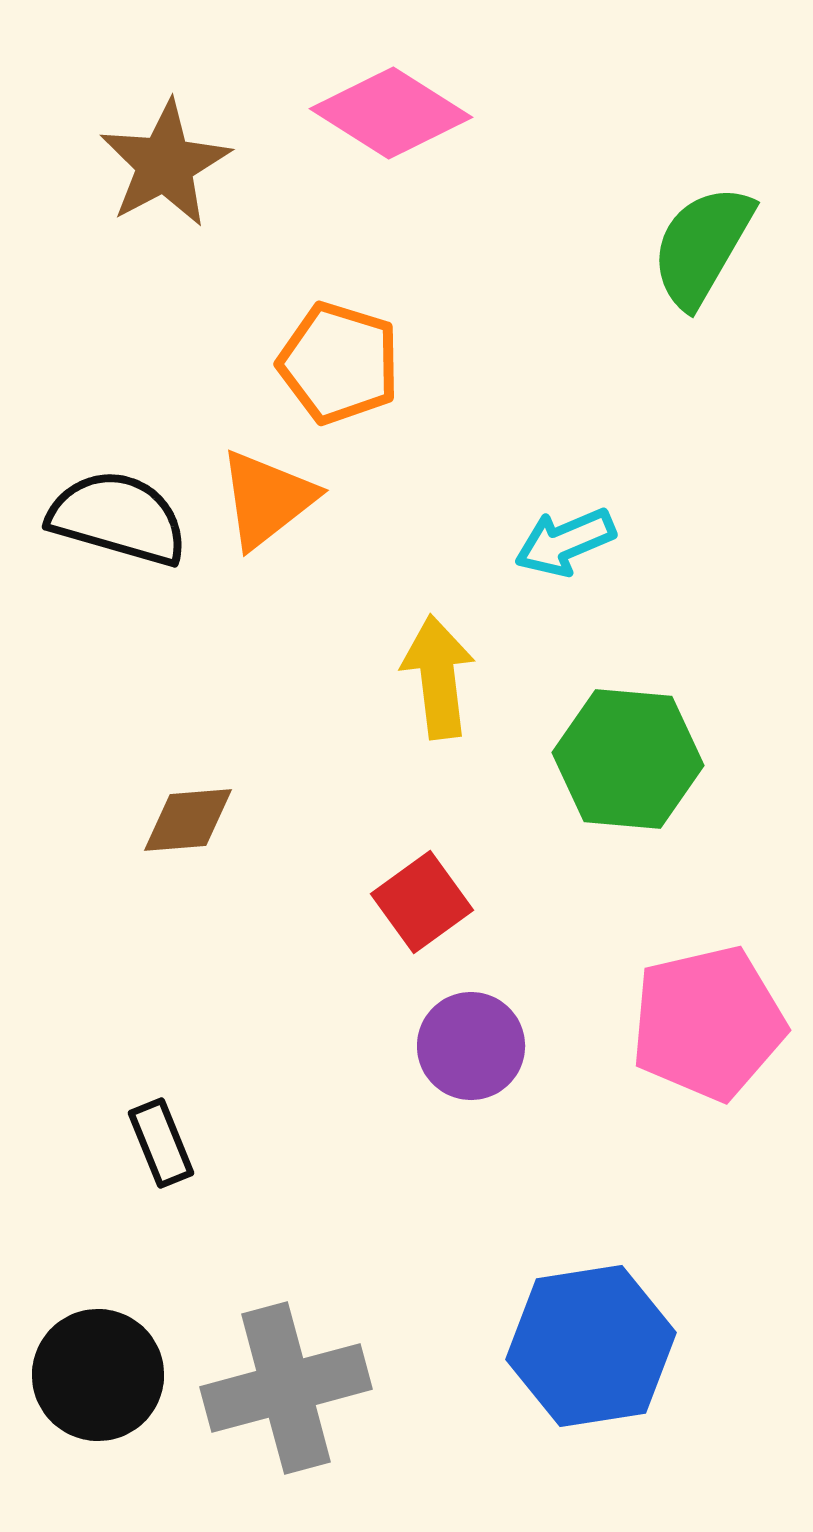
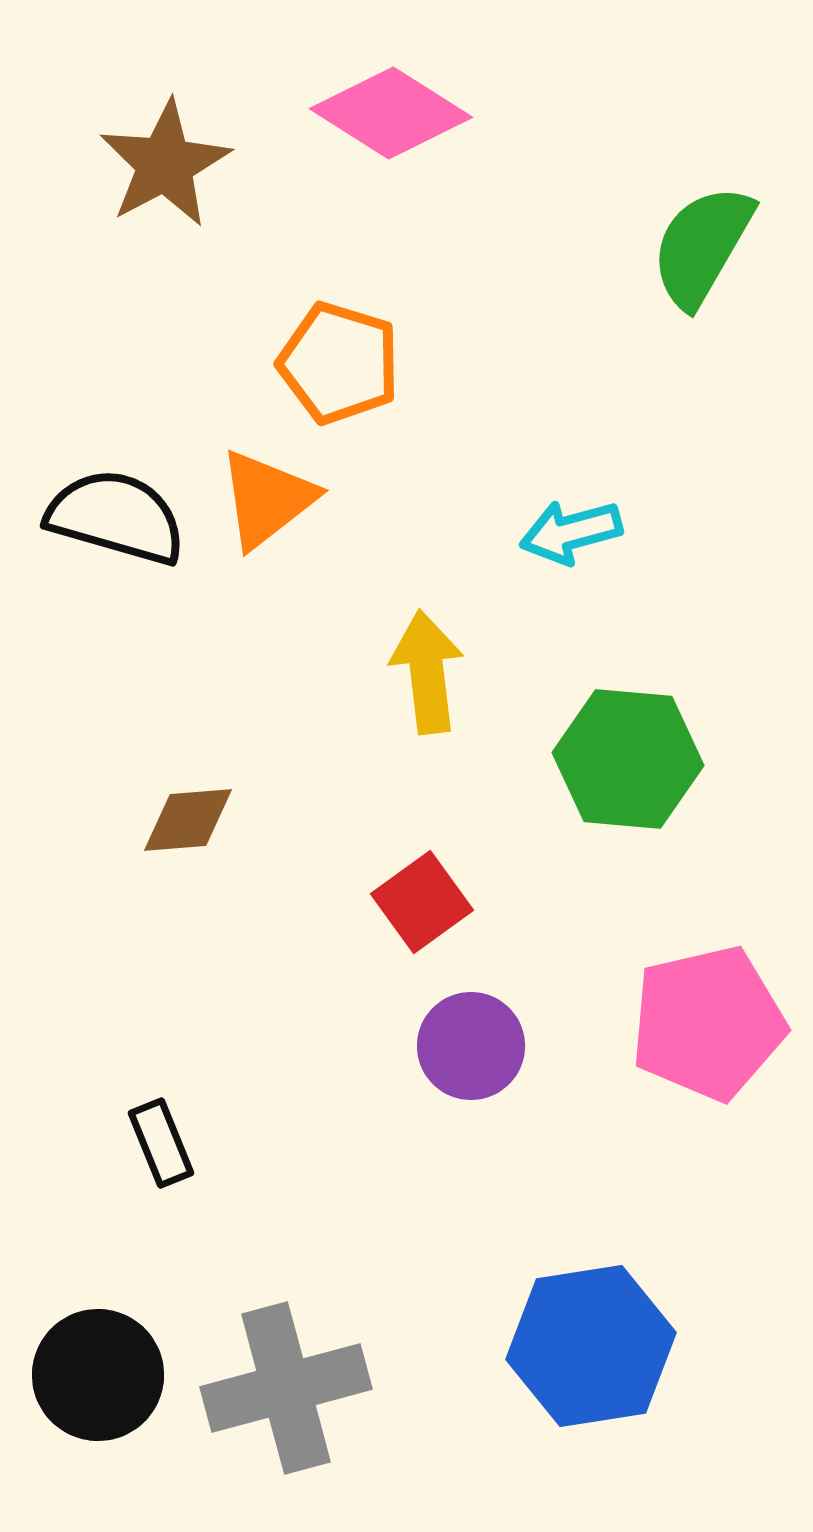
black semicircle: moved 2 px left, 1 px up
cyan arrow: moved 6 px right, 10 px up; rotated 8 degrees clockwise
yellow arrow: moved 11 px left, 5 px up
